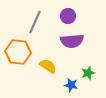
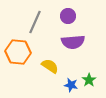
purple semicircle: moved 1 px right, 1 px down
yellow semicircle: moved 2 px right
green star: moved 1 px right, 7 px down; rotated 16 degrees counterclockwise
